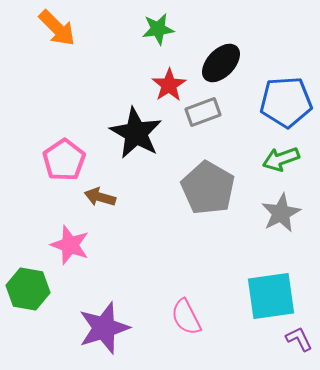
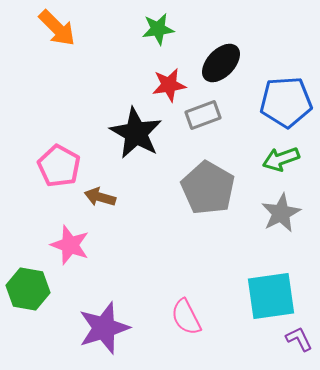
red star: rotated 24 degrees clockwise
gray rectangle: moved 3 px down
pink pentagon: moved 5 px left, 6 px down; rotated 9 degrees counterclockwise
